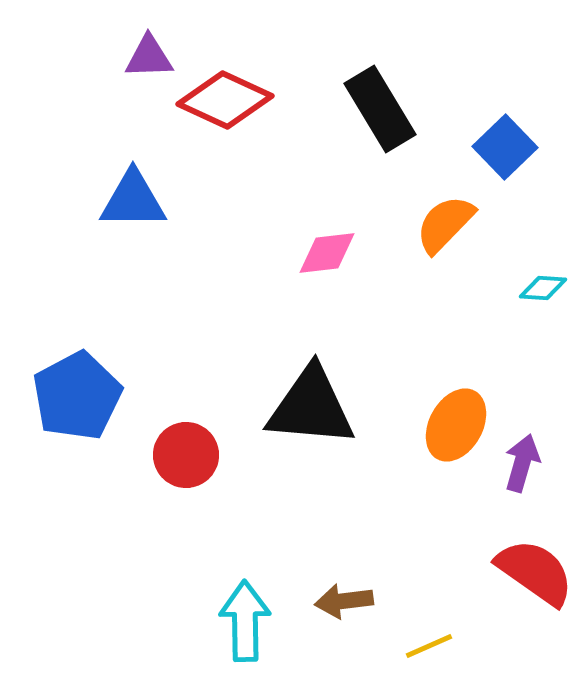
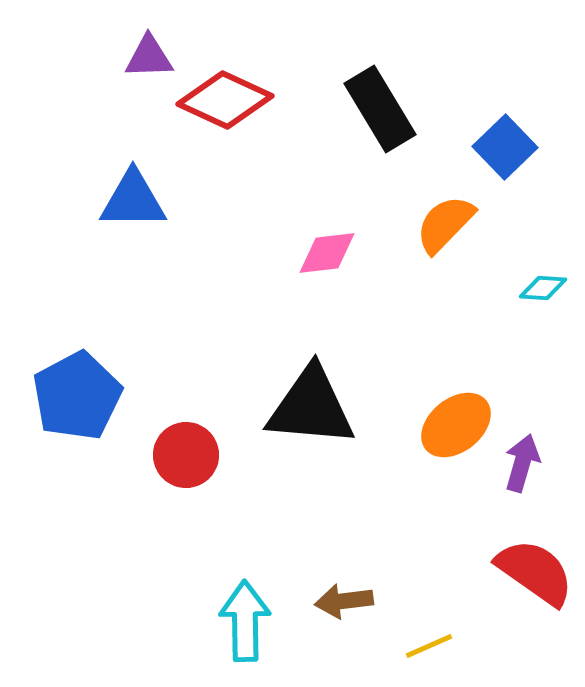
orange ellipse: rotated 22 degrees clockwise
